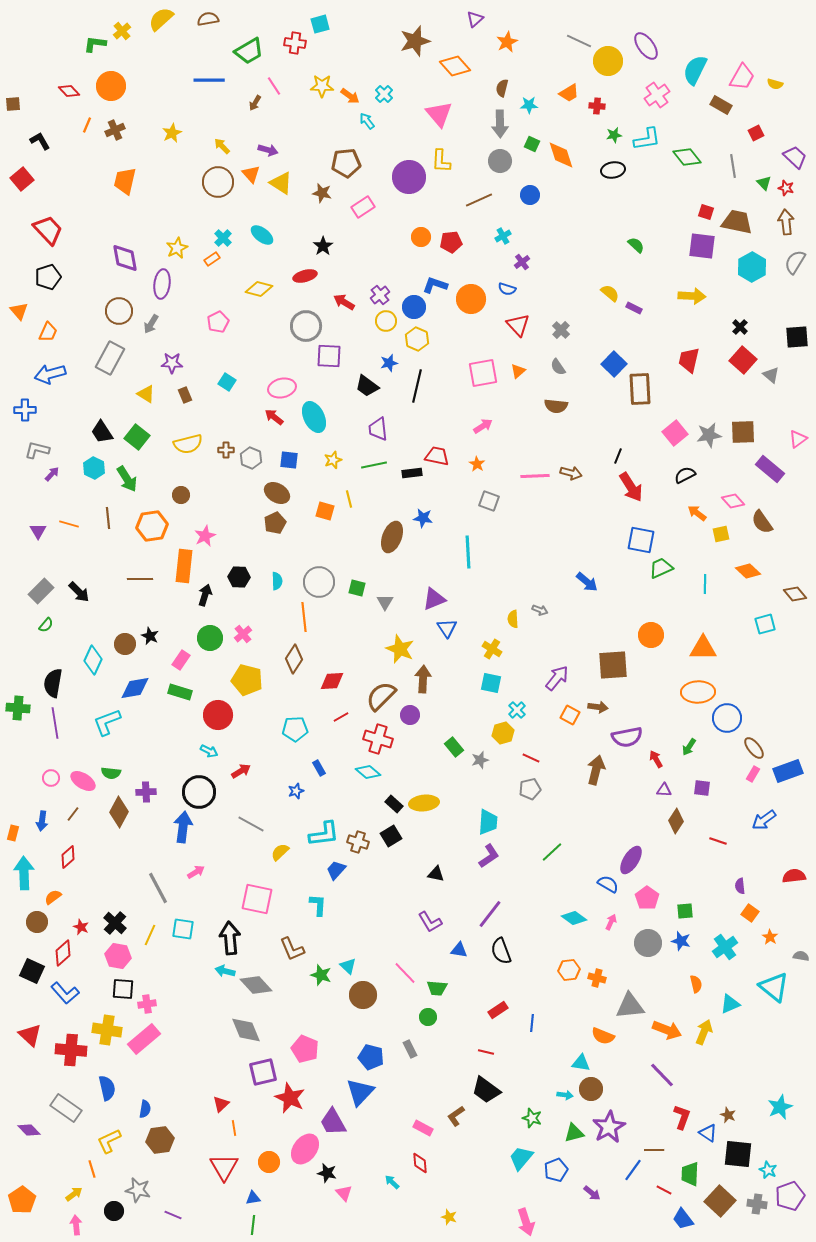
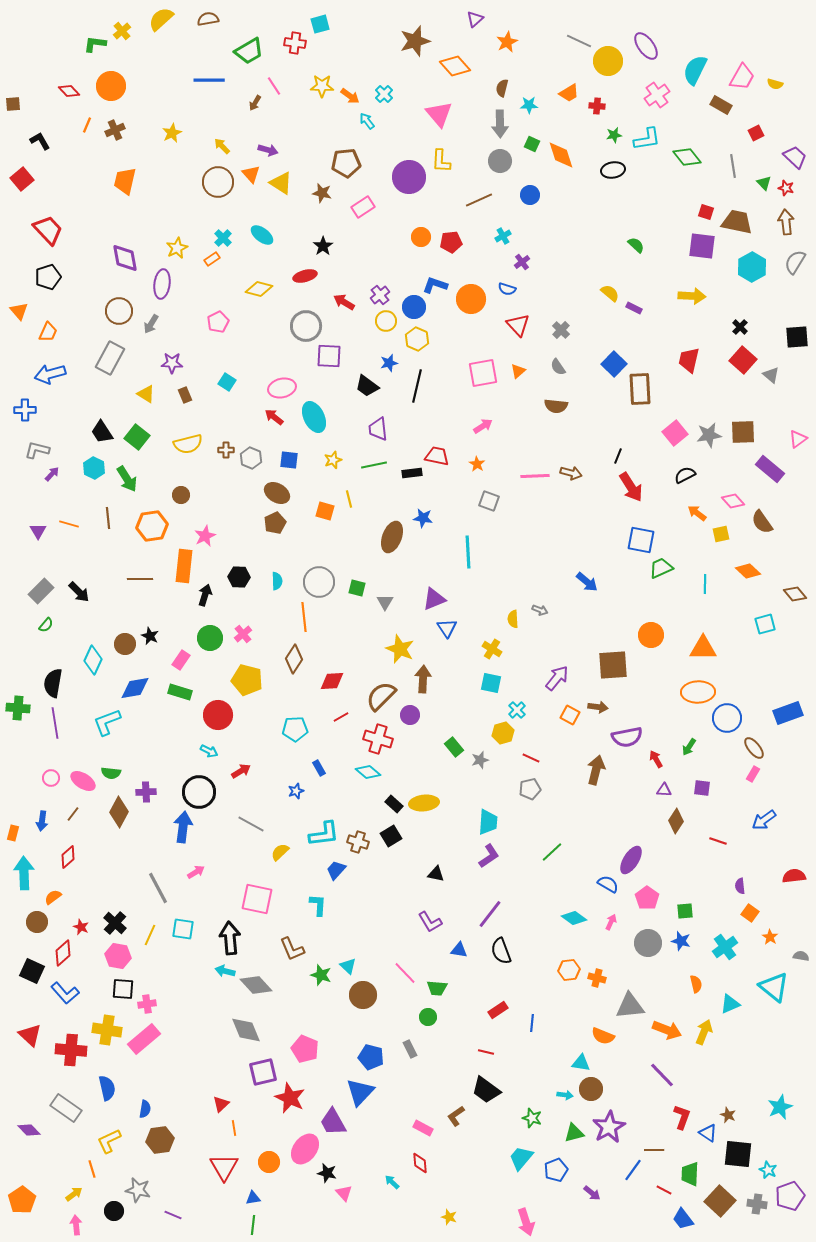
blue rectangle at (788, 771): moved 58 px up
